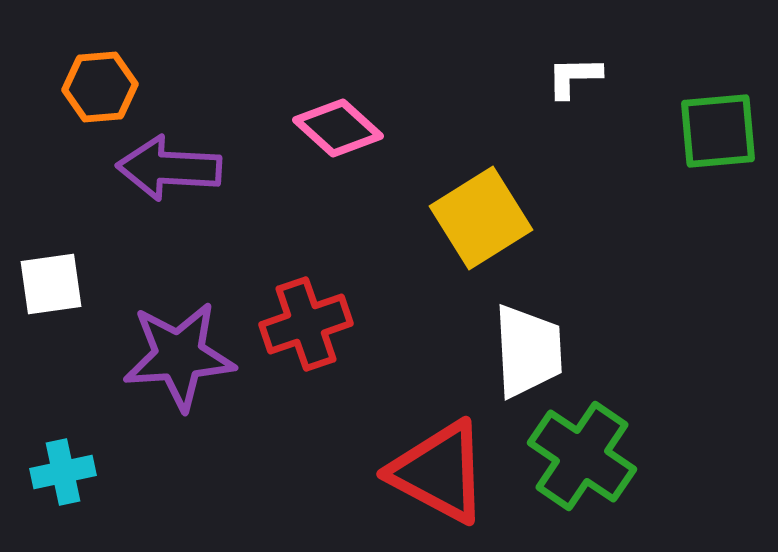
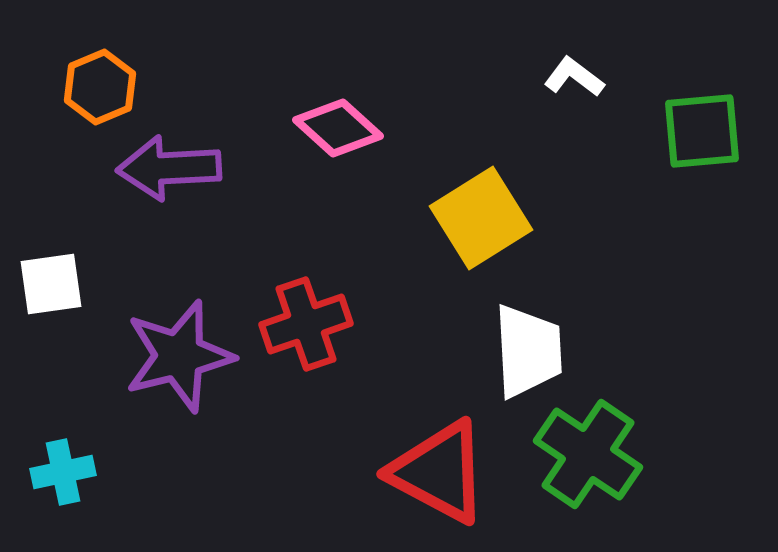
white L-shape: rotated 38 degrees clockwise
orange hexagon: rotated 18 degrees counterclockwise
green square: moved 16 px left
purple arrow: rotated 6 degrees counterclockwise
purple star: rotated 10 degrees counterclockwise
green cross: moved 6 px right, 2 px up
